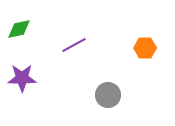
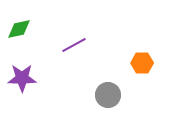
orange hexagon: moved 3 px left, 15 px down
